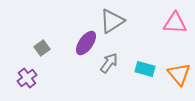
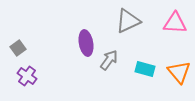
gray triangle: moved 16 px right; rotated 8 degrees clockwise
purple ellipse: rotated 45 degrees counterclockwise
gray square: moved 24 px left
gray arrow: moved 3 px up
orange triangle: moved 2 px up
purple cross: moved 2 px up; rotated 18 degrees counterclockwise
